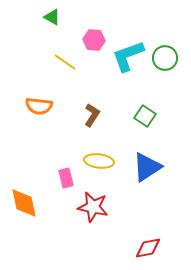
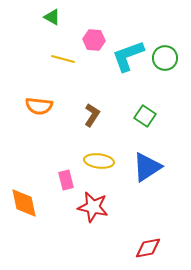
yellow line: moved 2 px left, 3 px up; rotated 20 degrees counterclockwise
pink rectangle: moved 2 px down
